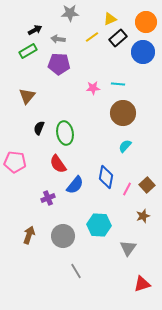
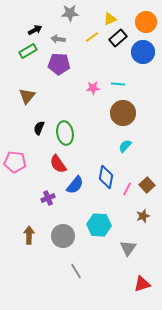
brown arrow: rotated 18 degrees counterclockwise
